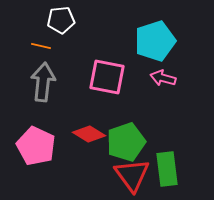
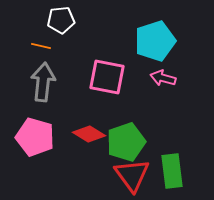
pink pentagon: moved 1 px left, 9 px up; rotated 9 degrees counterclockwise
green rectangle: moved 5 px right, 2 px down
